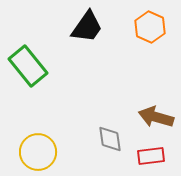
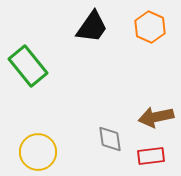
black trapezoid: moved 5 px right
brown arrow: rotated 28 degrees counterclockwise
